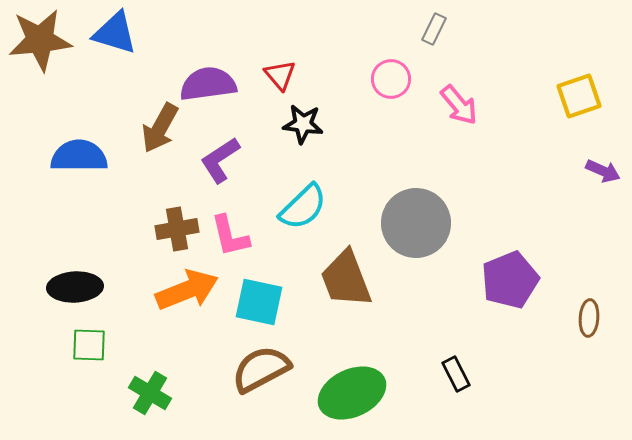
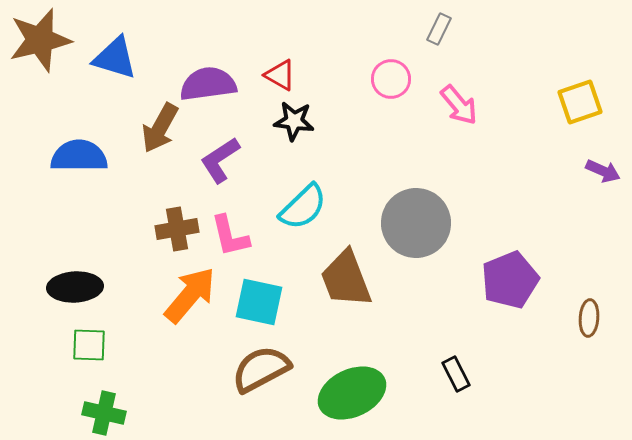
gray rectangle: moved 5 px right
blue triangle: moved 25 px down
brown star: rotated 8 degrees counterclockwise
red triangle: rotated 20 degrees counterclockwise
yellow square: moved 1 px right, 6 px down
black star: moved 9 px left, 3 px up
orange arrow: moved 3 px right, 5 px down; rotated 28 degrees counterclockwise
green cross: moved 46 px left, 20 px down; rotated 18 degrees counterclockwise
